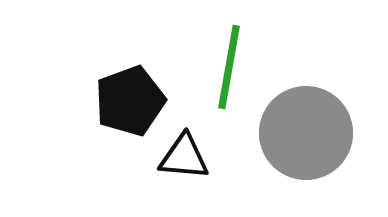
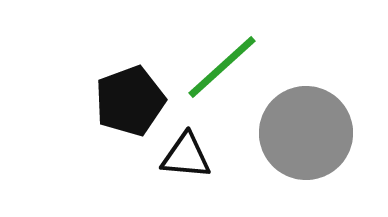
green line: moved 7 px left; rotated 38 degrees clockwise
black triangle: moved 2 px right, 1 px up
